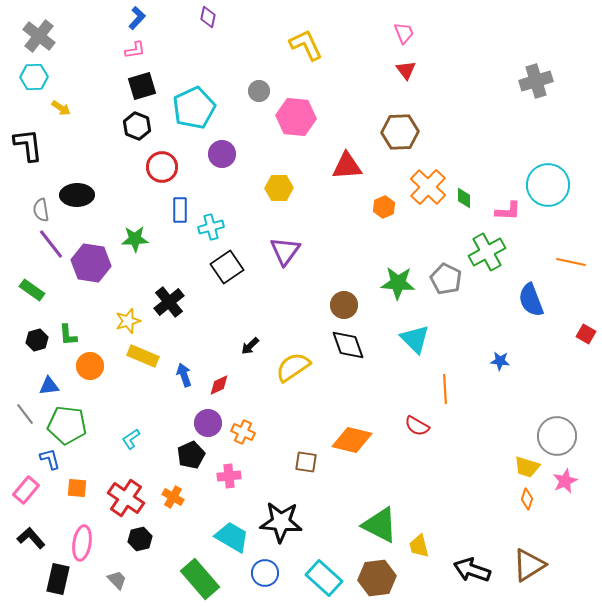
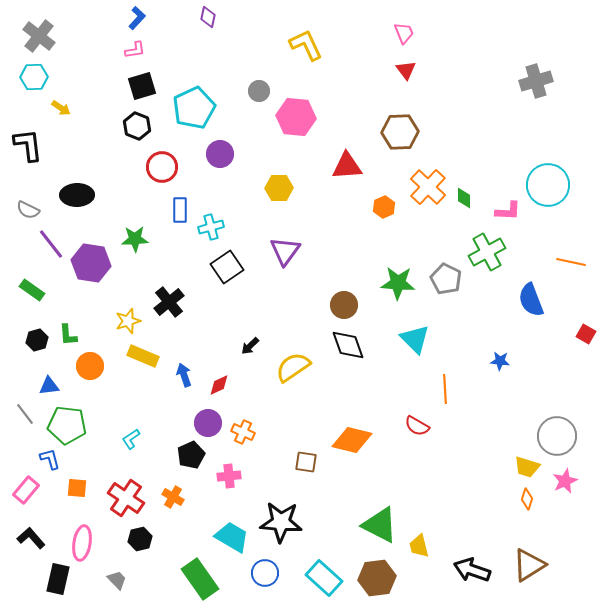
purple circle at (222, 154): moved 2 px left
gray semicircle at (41, 210): moved 13 px left; rotated 55 degrees counterclockwise
green rectangle at (200, 579): rotated 6 degrees clockwise
